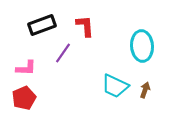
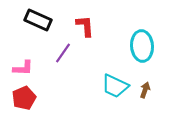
black rectangle: moved 4 px left, 5 px up; rotated 44 degrees clockwise
pink L-shape: moved 3 px left
